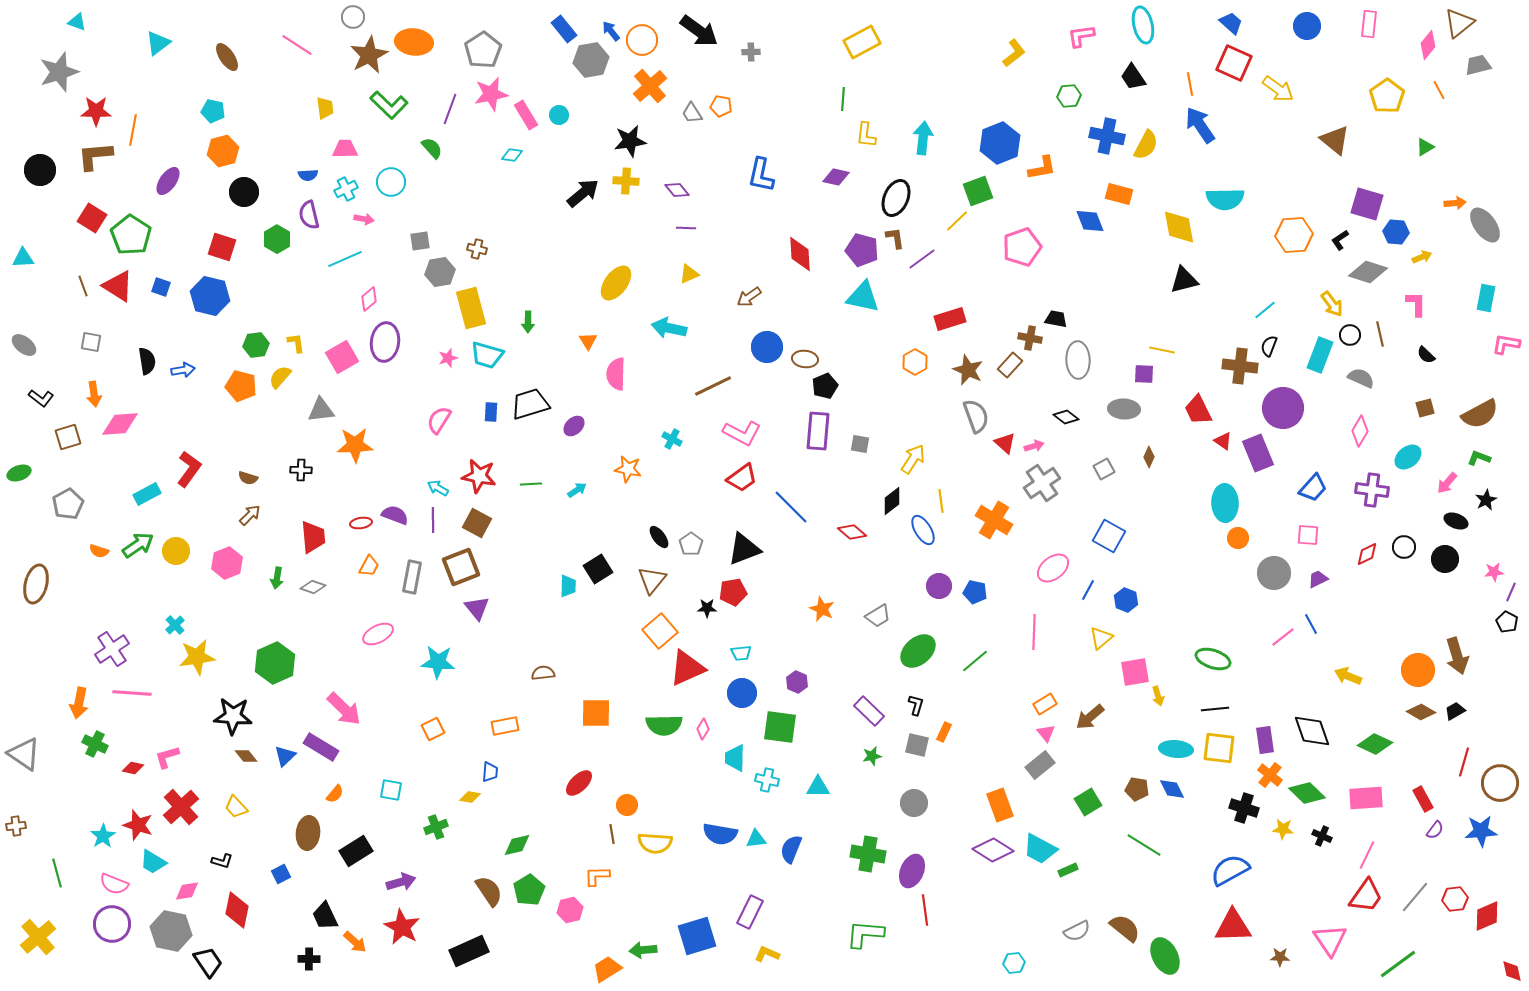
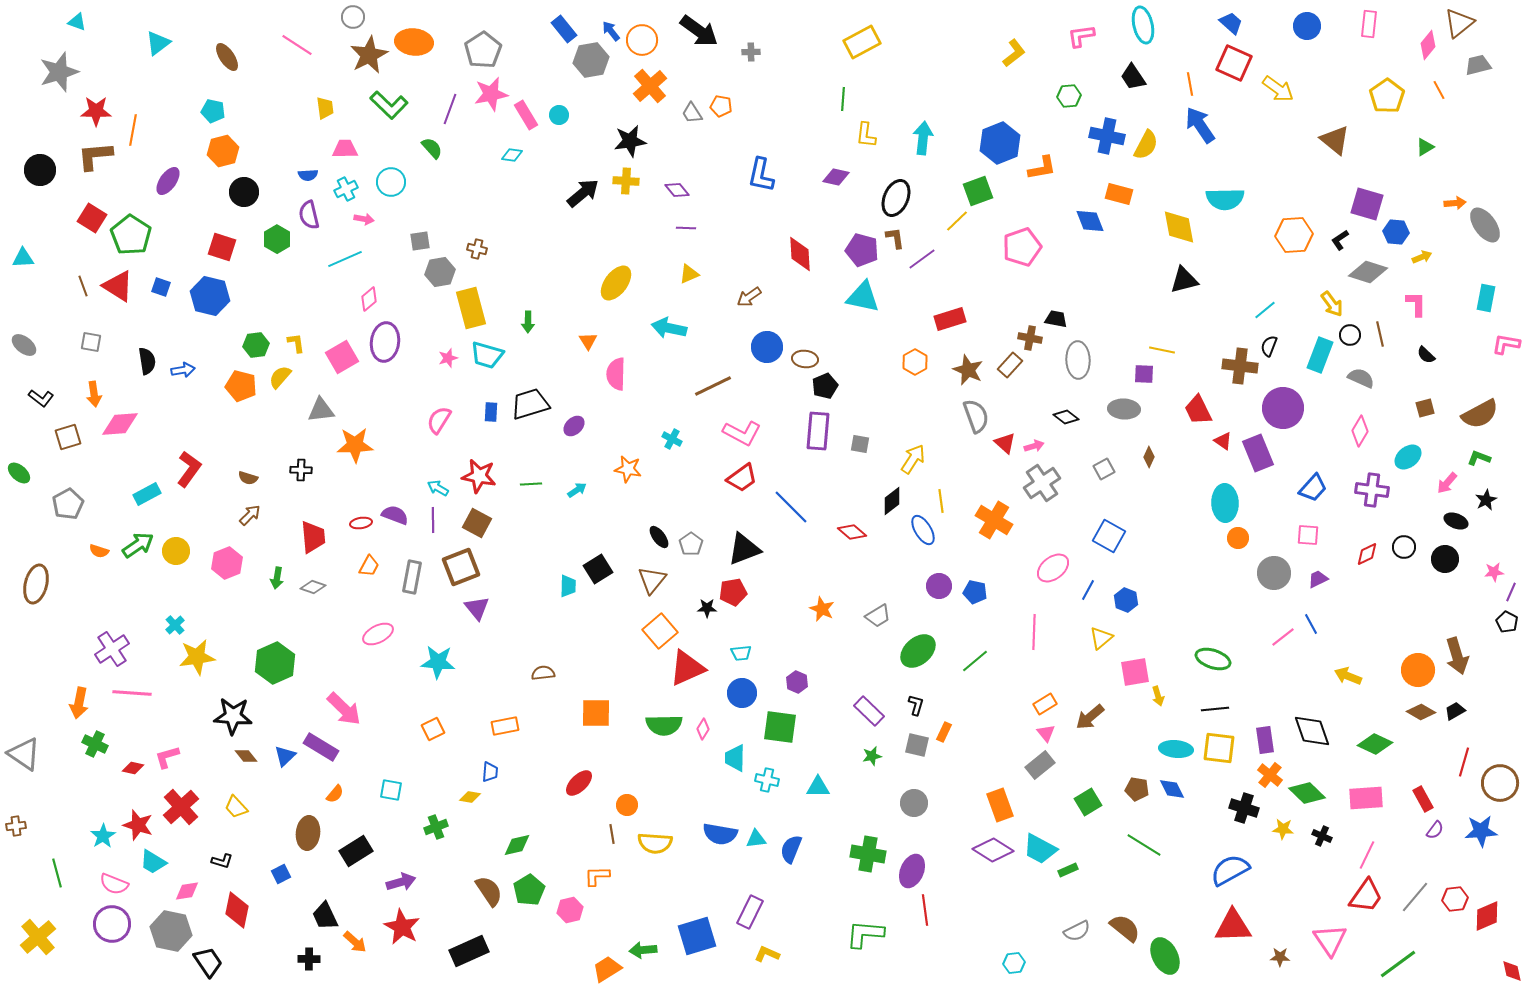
green ellipse at (19, 473): rotated 60 degrees clockwise
